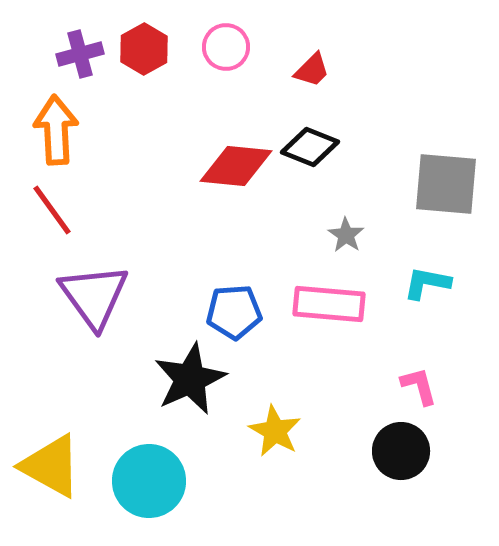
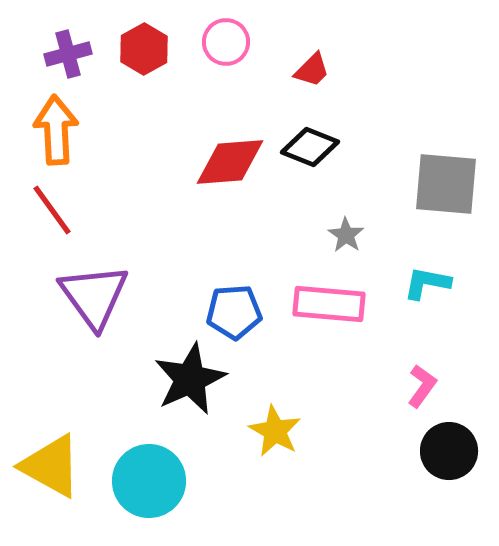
pink circle: moved 5 px up
purple cross: moved 12 px left
red diamond: moved 6 px left, 4 px up; rotated 10 degrees counterclockwise
pink L-shape: moved 3 px right; rotated 51 degrees clockwise
black circle: moved 48 px right
